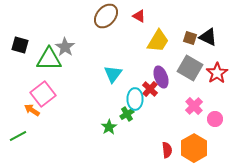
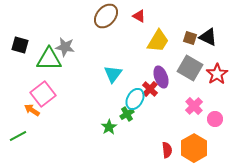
gray star: rotated 24 degrees counterclockwise
red star: moved 1 px down
cyan ellipse: rotated 30 degrees clockwise
